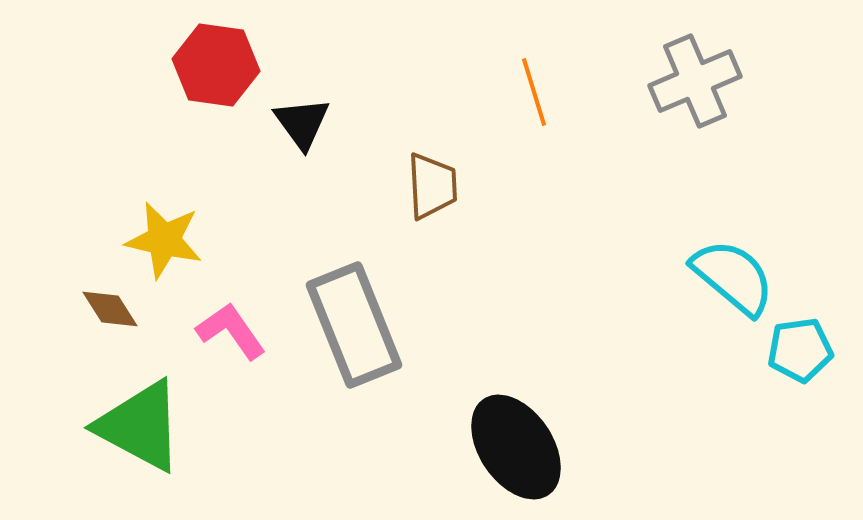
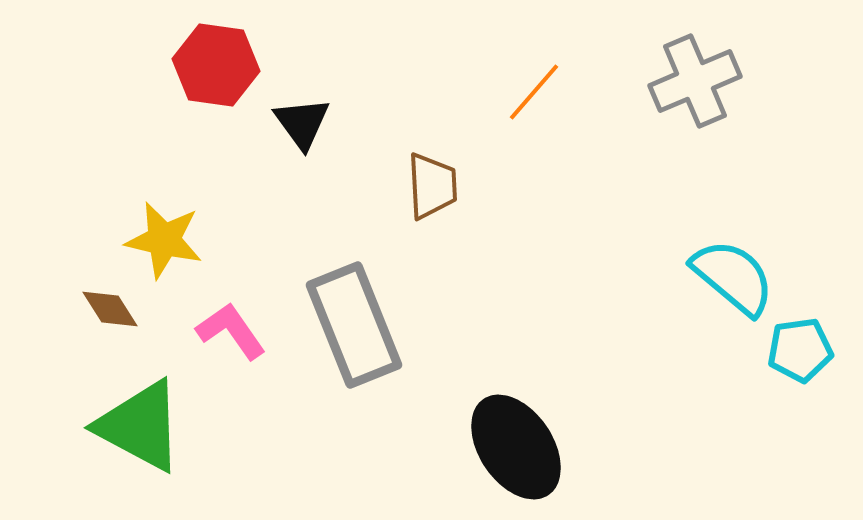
orange line: rotated 58 degrees clockwise
